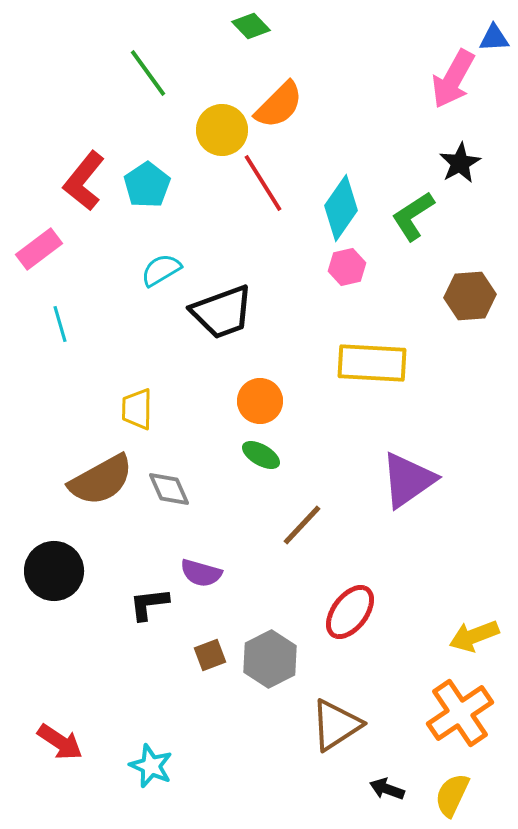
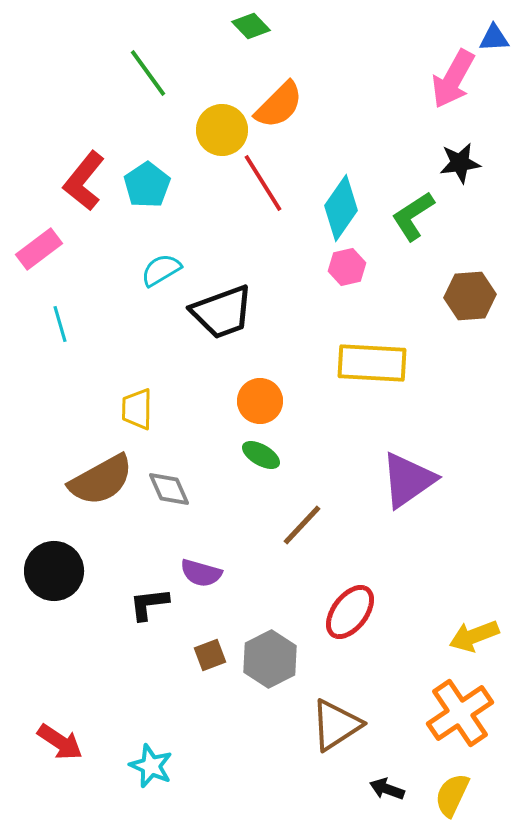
black star: rotated 21 degrees clockwise
